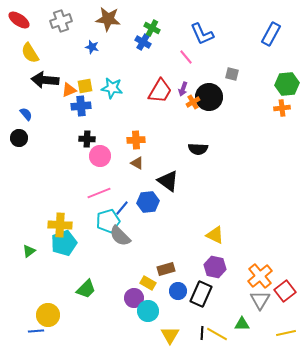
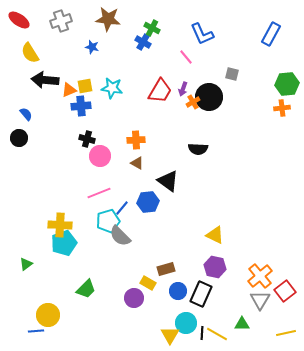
black cross at (87, 139): rotated 14 degrees clockwise
green triangle at (29, 251): moved 3 px left, 13 px down
cyan circle at (148, 311): moved 38 px right, 12 px down
